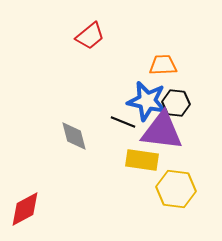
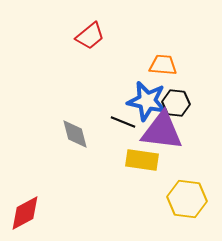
orange trapezoid: rotated 8 degrees clockwise
gray diamond: moved 1 px right, 2 px up
yellow hexagon: moved 11 px right, 10 px down
red diamond: moved 4 px down
